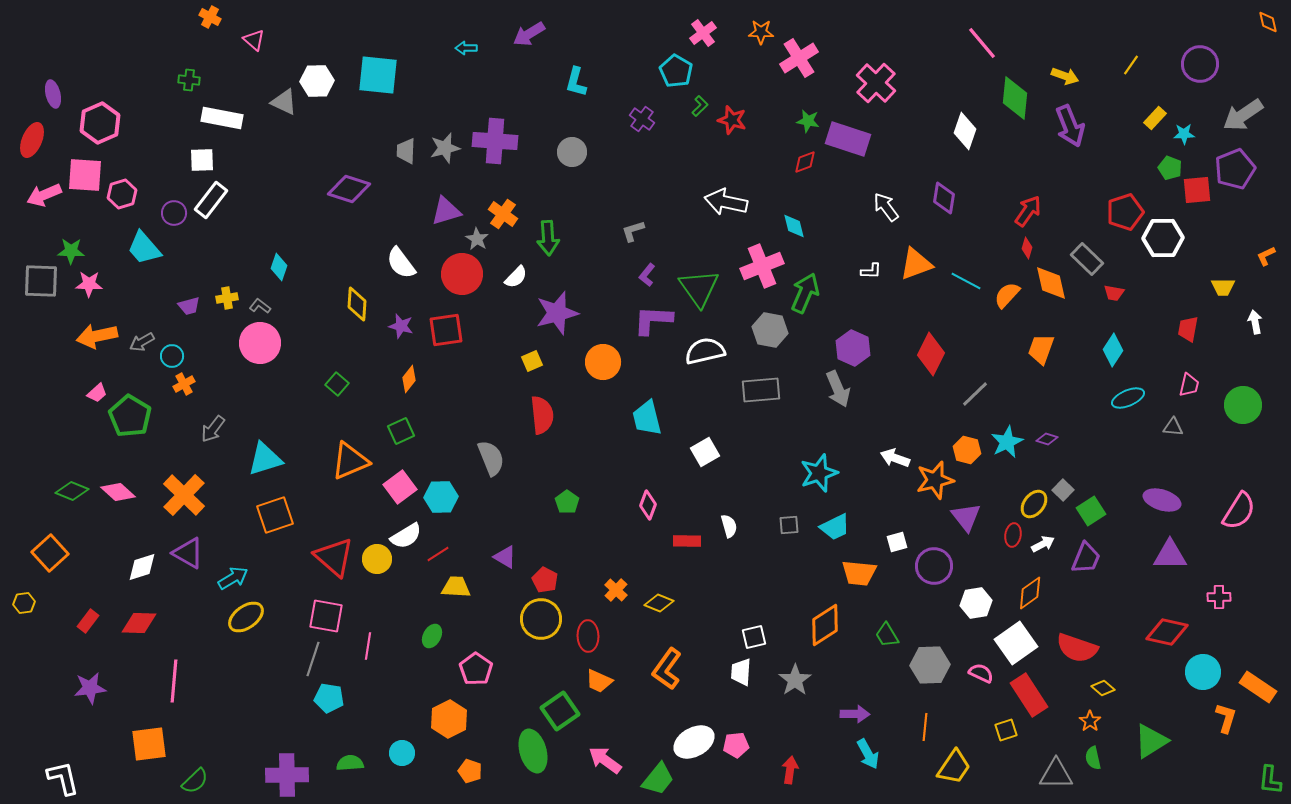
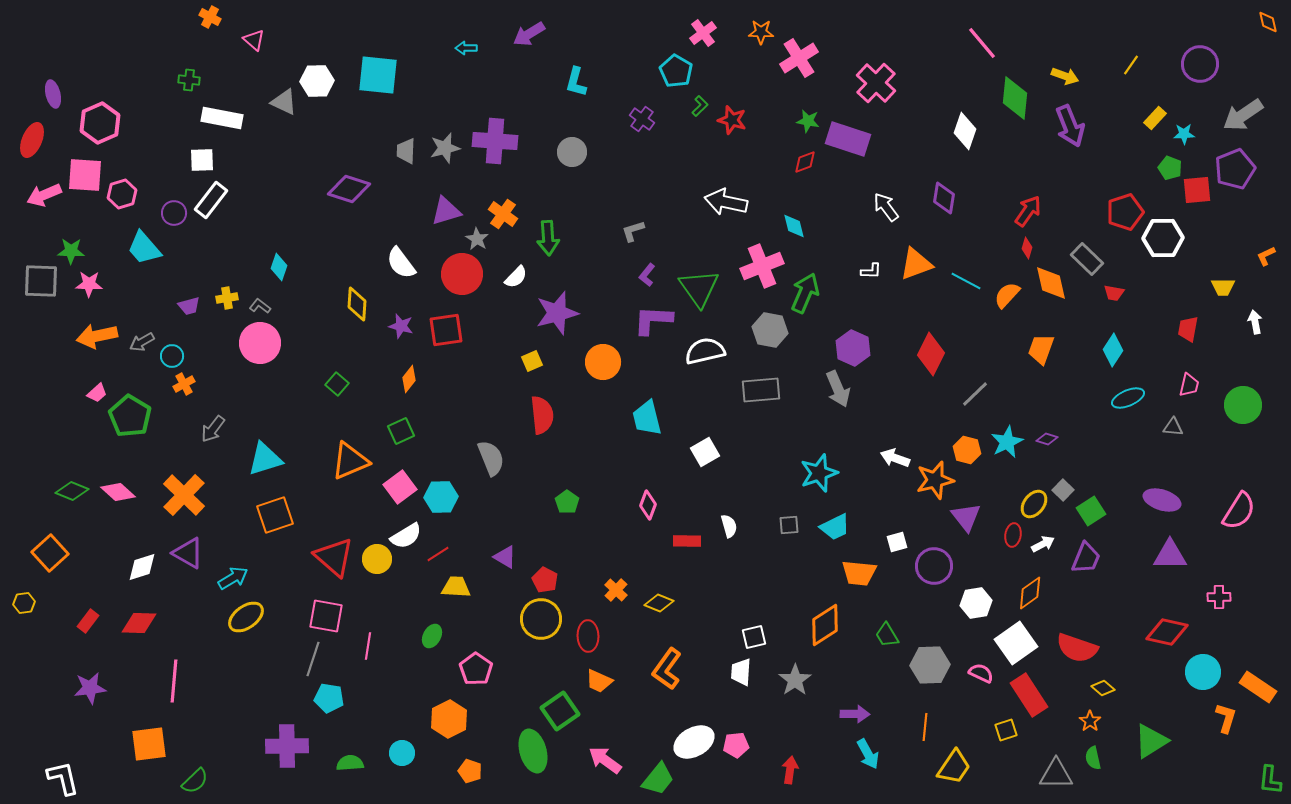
purple cross at (287, 775): moved 29 px up
